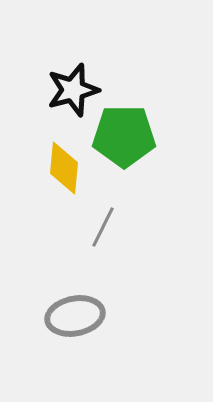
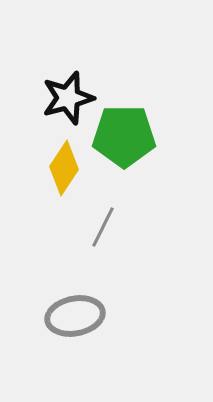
black star: moved 5 px left, 8 px down
yellow diamond: rotated 28 degrees clockwise
